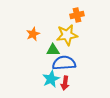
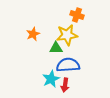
orange cross: rotated 32 degrees clockwise
green triangle: moved 3 px right, 2 px up
blue semicircle: moved 4 px right, 2 px down
red arrow: moved 2 px down
